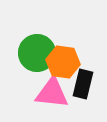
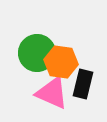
orange hexagon: moved 2 px left
pink triangle: rotated 18 degrees clockwise
